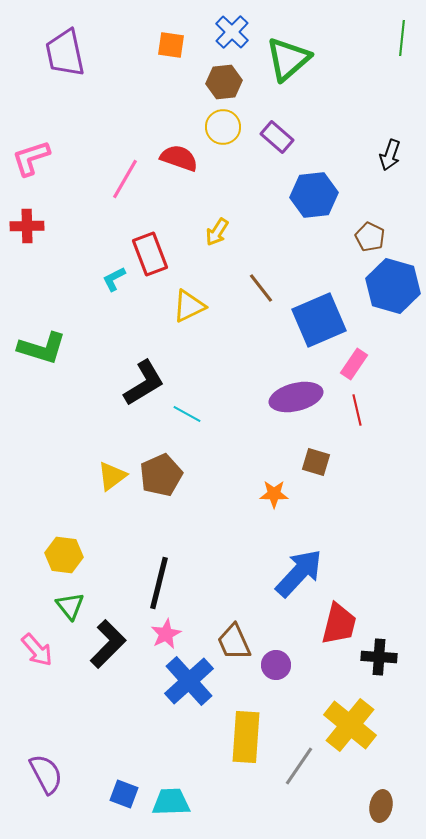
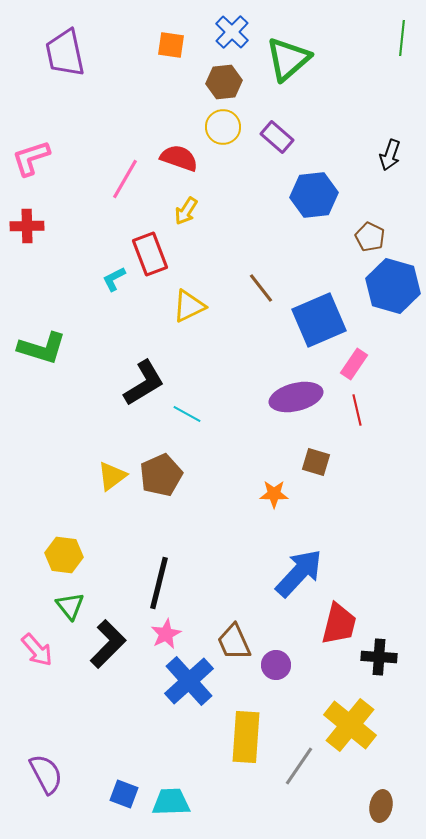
yellow arrow at (217, 232): moved 31 px left, 21 px up
